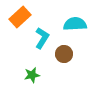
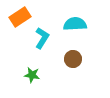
orange rectangle: rotated 10 degrees clockwise
brown circle: moved 9 px right, 5 px down
green star: rotated 21 degrees clockwise
